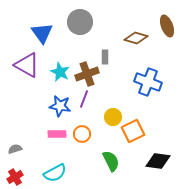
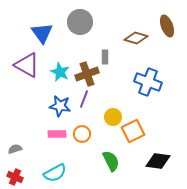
red cross: rotated 35 degrees counterclockwise
